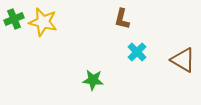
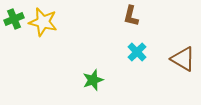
brown L-shape: moved 9 px right, 3 px up
brown triangle: moved 1 px up
green star: rotated 25 degrees counterclockwise
